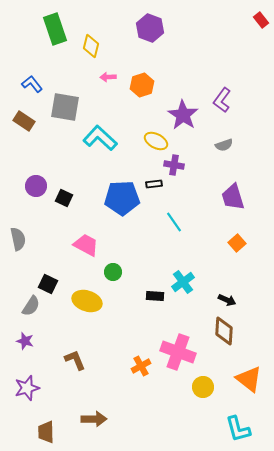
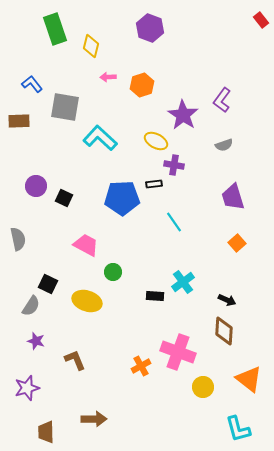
brown rectangle at (24, 121): moved 5 px left; rotated 35 degrees counterclockwise
purple star at (25, 341): moved 11 px right
